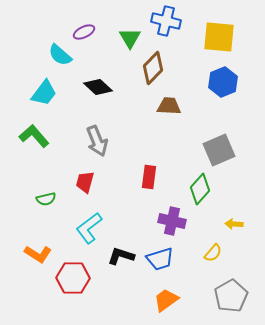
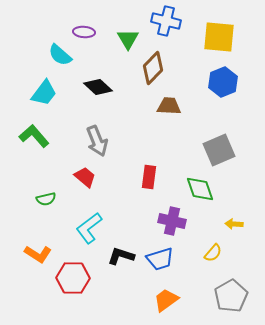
purple ellipse: rotated 30 degrees clockwise
green triangle: moved 2 px left, 1 px down
red trapezoid: moved 5 px up; rotated 115 degrees clockwise
green diamond: rotated 60 degrees counterclockwise
